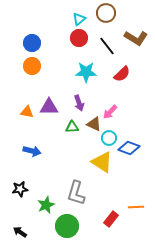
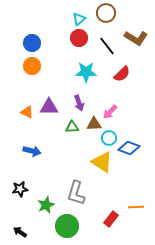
orange triangle: rotated 16 degrees clockwise
brown triangle: rotated 28 degrees counterclockwise
